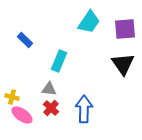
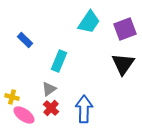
purple square: rotated 15 degrees counterclockwise
black triangle: rotated 10 degrees clockwise
gray triangle: rotated 42 degrees counterclockwise
pink ellipse: moved 2 px right
